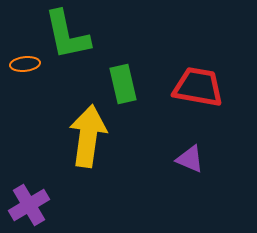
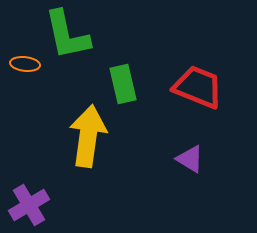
orange ellipse: rotated 12 degrees clockwise
red trapezoid: rotated 12 degrees clockwise
purple triangle: rotated 8 degrees clockwise
